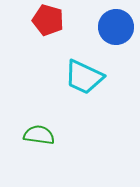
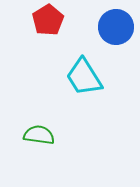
red pentagon: rotated 24 degrees clockwise
cyan trapezoid: rotated 33 degrees clockwise
